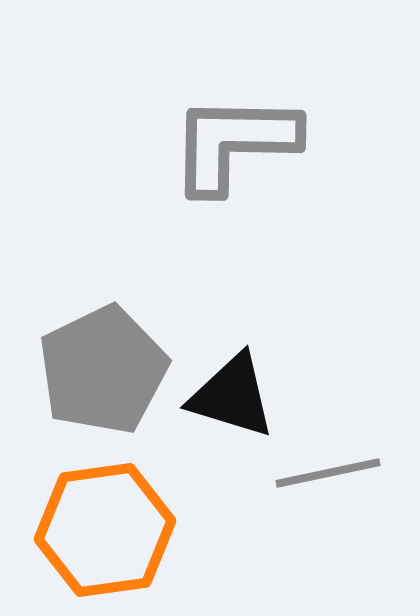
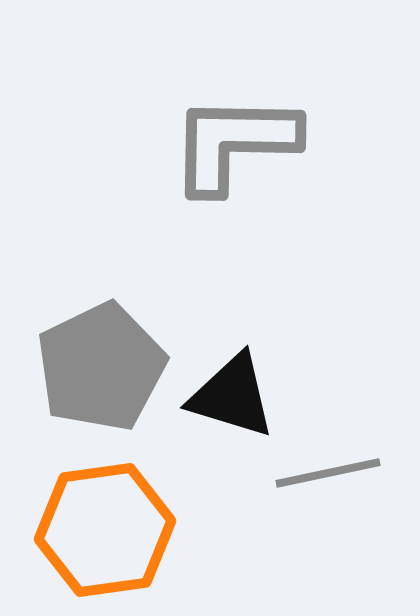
gray pentagon: moved 2 px left, 3 px up
